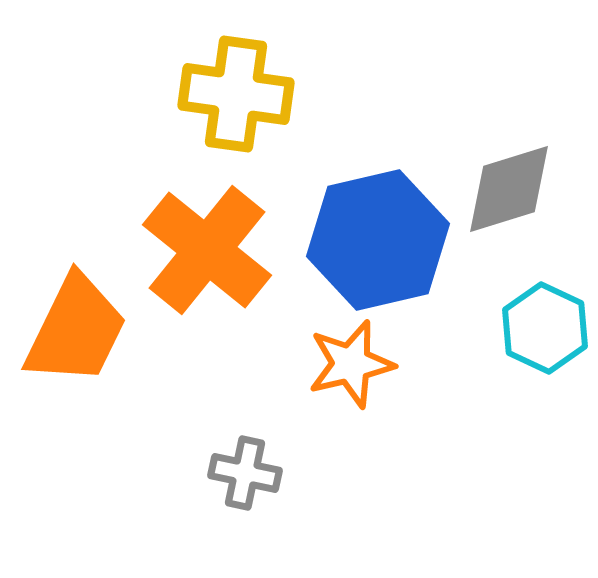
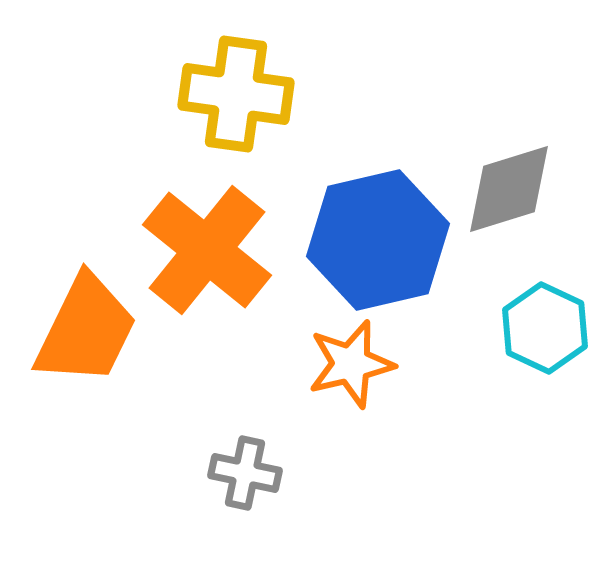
orange trapezoid: moved 10 px right
